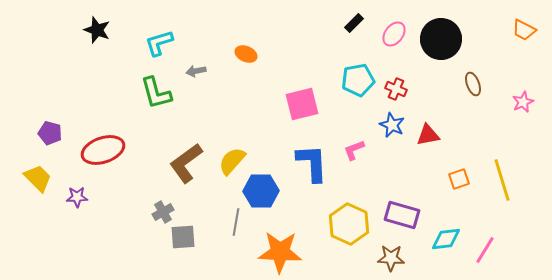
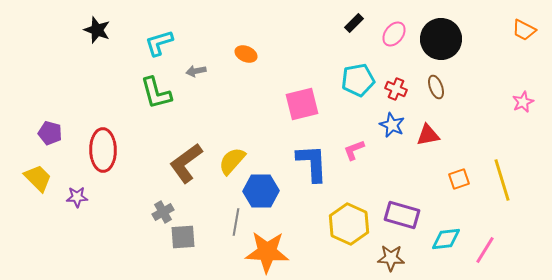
brown ellipse: moved 37 px left, 3 px down
red ellipse: rotated 72 degrees counterclockwise
orange star: moved 13 px left
